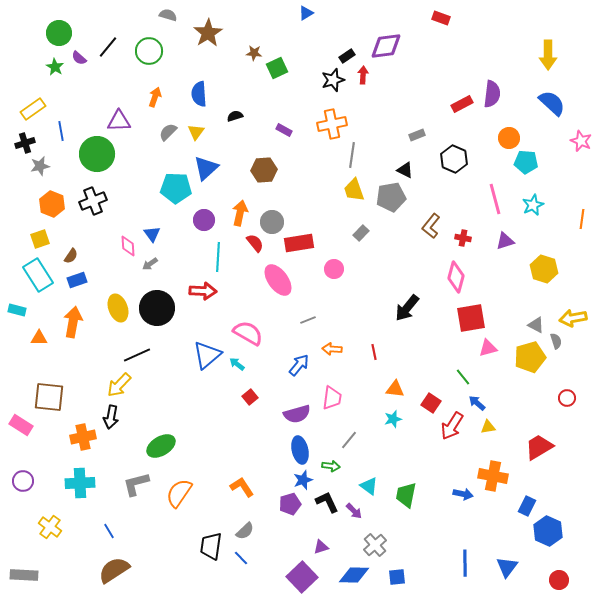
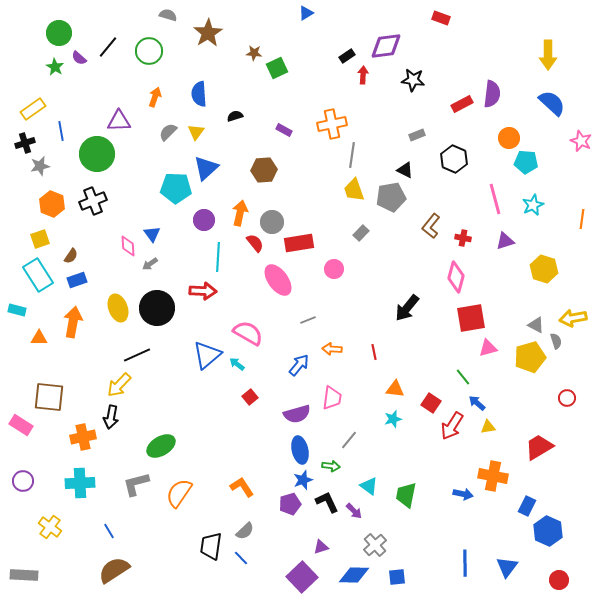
black star at (333, 80): moved 80 px right; rotated 25 degrees clockwise
